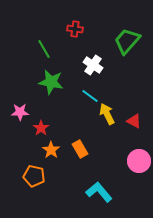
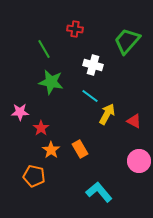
white cross: rotated 18 degrees counterclockwise
yellow arrow: rotated 55 degrees clockwise
